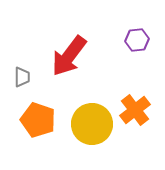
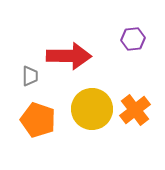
purple hexagon: moved 4 px left, 1 px up
red arrow: rotated 126 degrees counterclockwise
gray trapezoid: moved 8 px right, 1 px up
yellow circle: moved 15 px up
